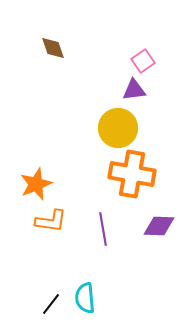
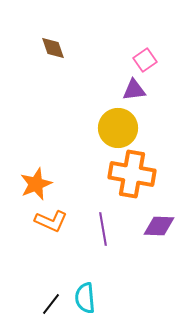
pink square: moved 2 px right, 1 px up
orange L-shape: rotated 16 degrees clockwise
